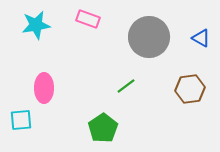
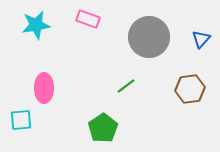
blue triangle: moved 1 px down; rotated 42 degrees clockwise
